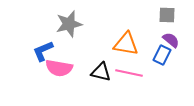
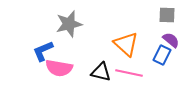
orange triangle: rotated 32 degrees clockwise
